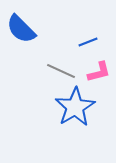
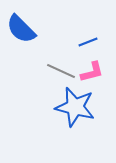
pink L-shape: moved 7 px left
blue star: rotated 27 degrees counterclockwise
